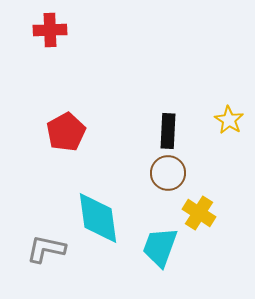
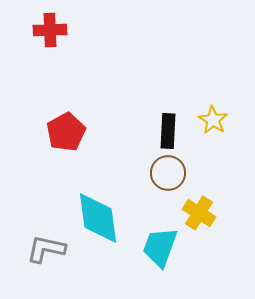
yellow star: moved 16 px left
